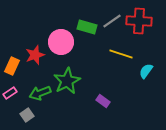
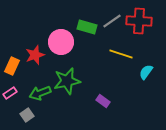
cyan semicircle: moved 1 px down
green star: rotated 16 degrees clockwise
